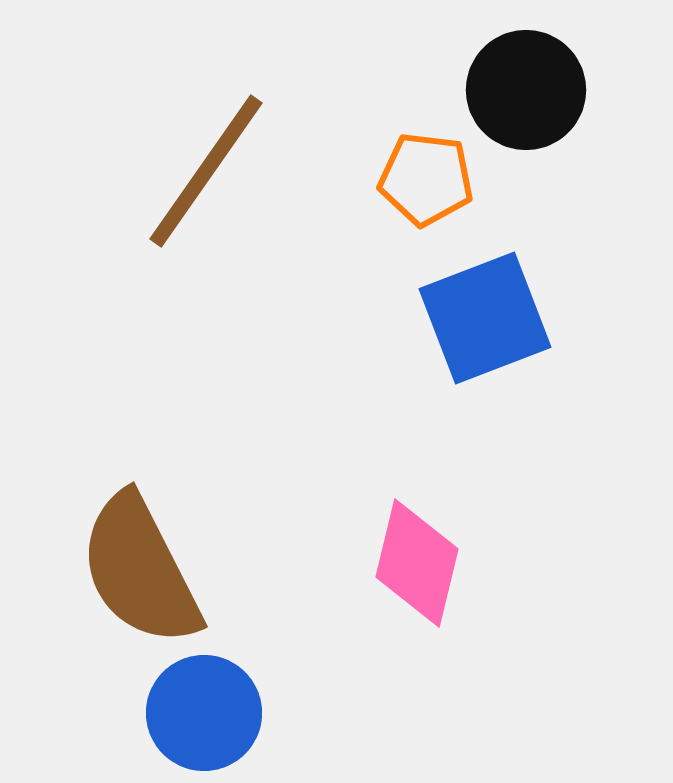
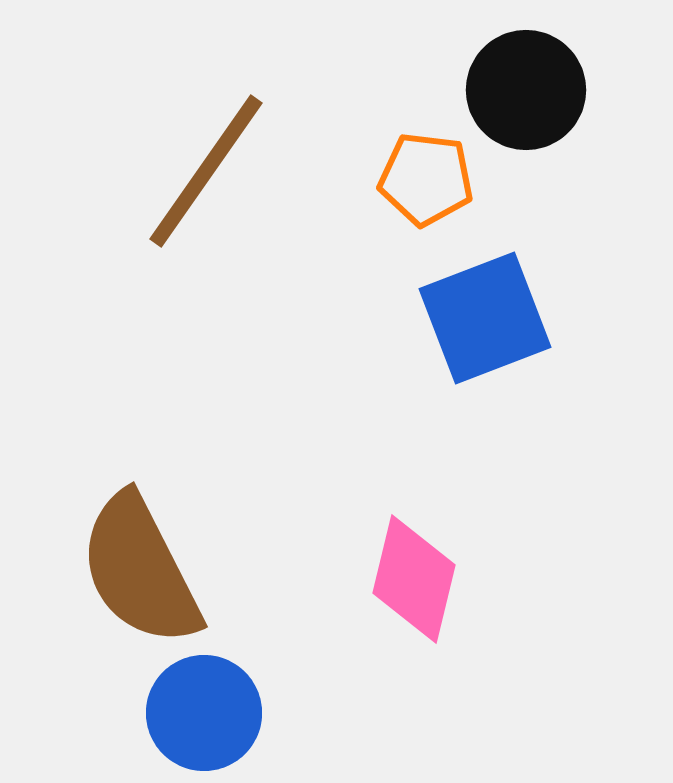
pink diamond: moved 3 px left, 16 px down
